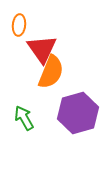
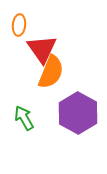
purple hexagon: rotated 15 degrees counterclockwise
